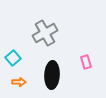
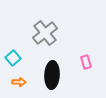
gray cross: rotated 10 degrees counterclockwise
